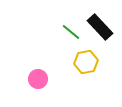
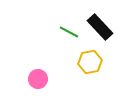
green line: moved 2 px left; rotated 12 degrees counterclockwise
yellow hexagon: moved 4 px right
